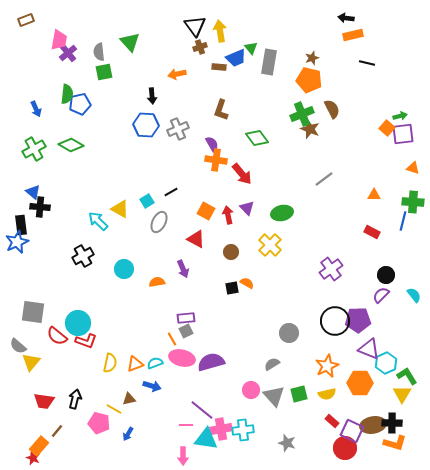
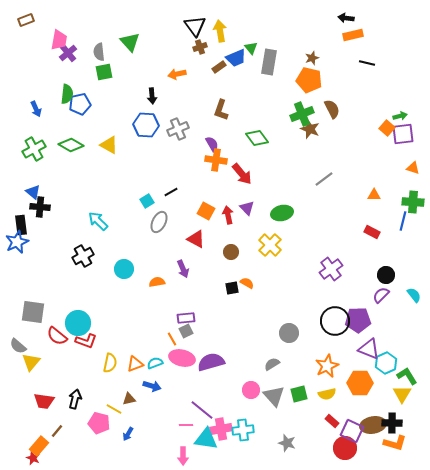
brown rectangle at (219, 67): rotated 40 degrees counterclockwise
yellow triangle at (120, 209): moved 11 px left, 64 px up
